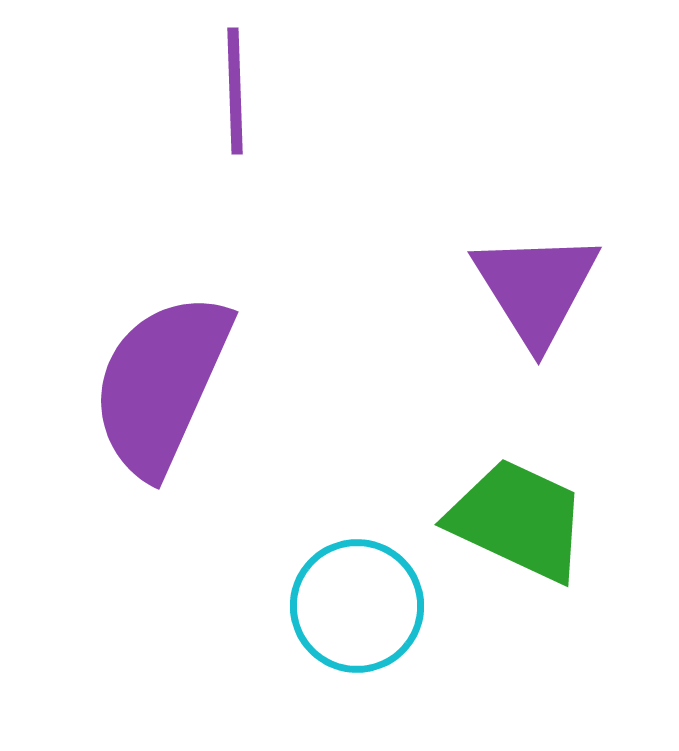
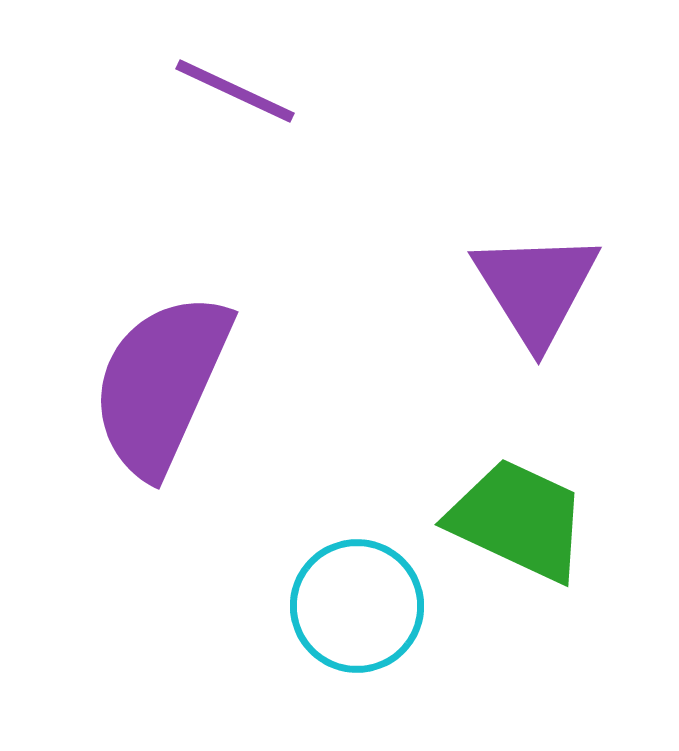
purple line: rotated 63 degrees counterclockwise
